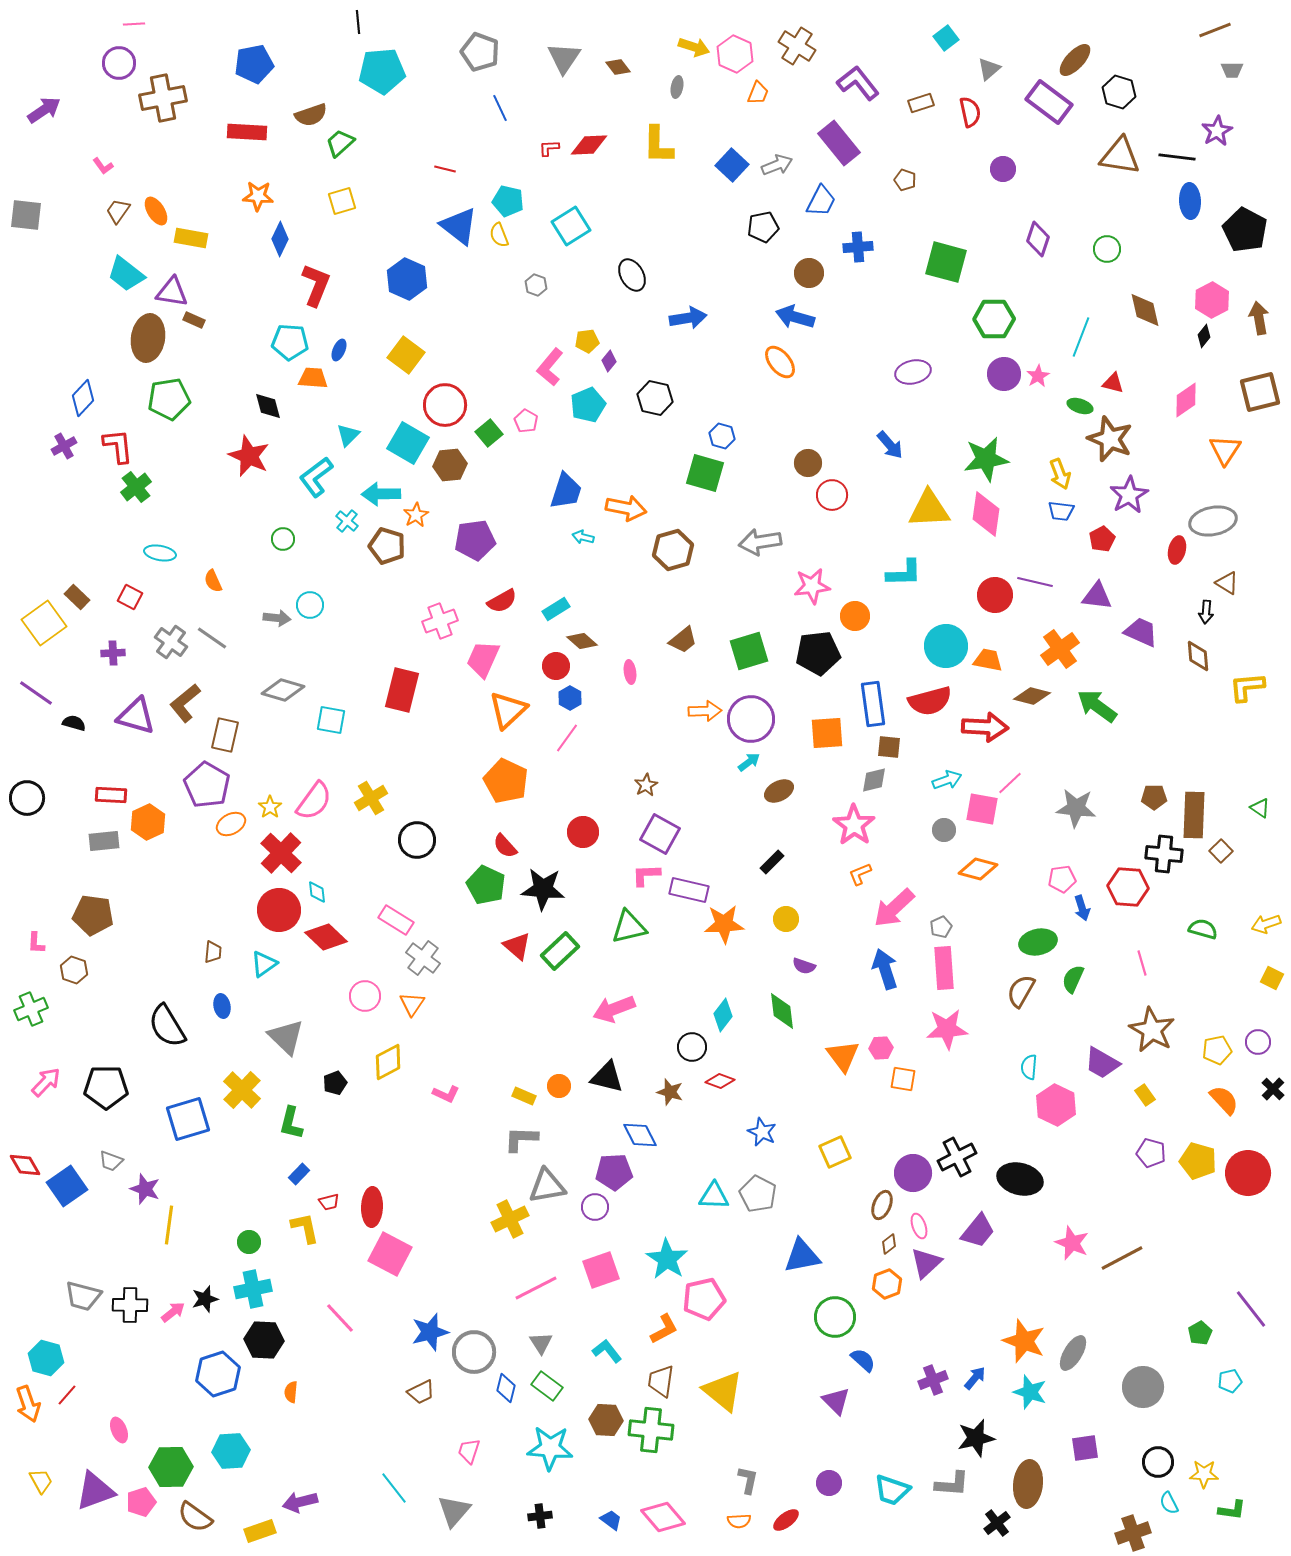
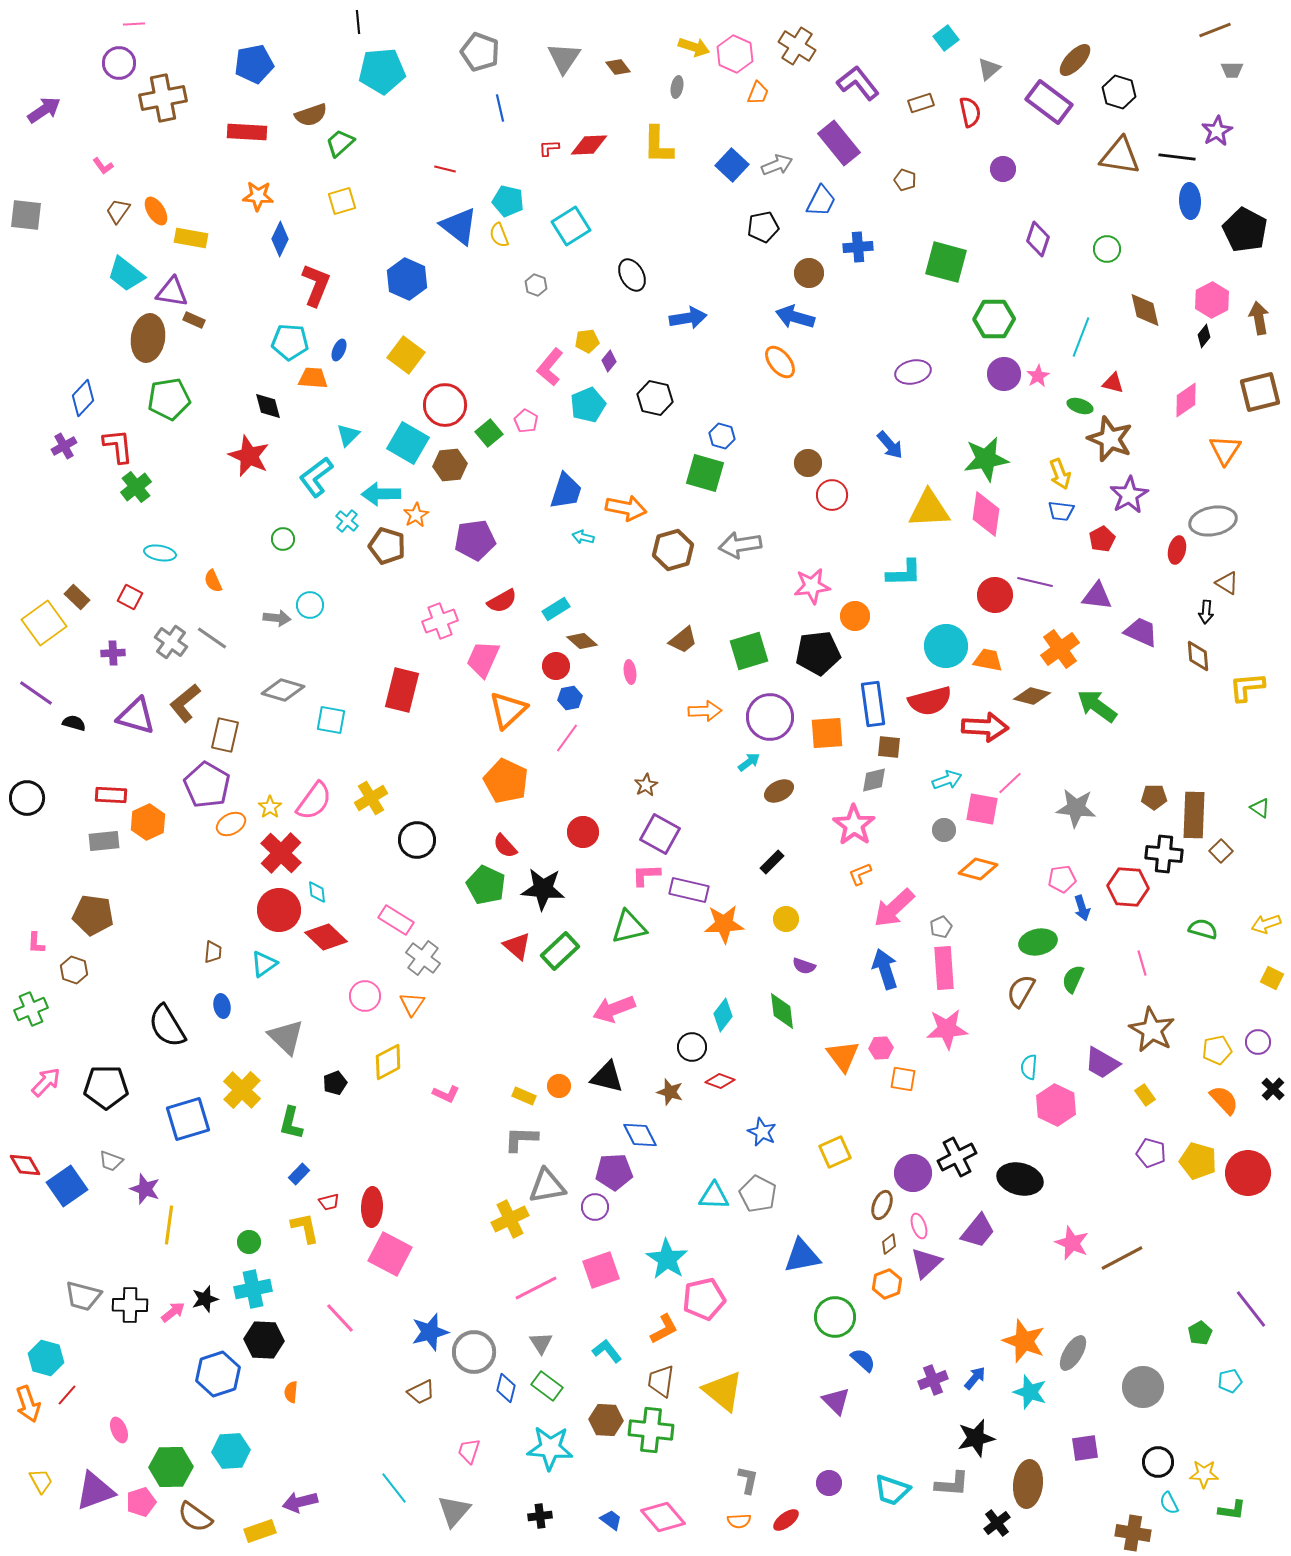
blue line at (500, 108): rotated 12 degrees clockwise
gray arrow at (760, 542): moved 20 px left, 3 px down
blue hexagon at (570, 698): rotated 20 degrees clockwise
purple circle at (751, 719): moved 19 px right, 2 px up
brown cross at (1133, 1533): rotated 28 degrees clockwise
